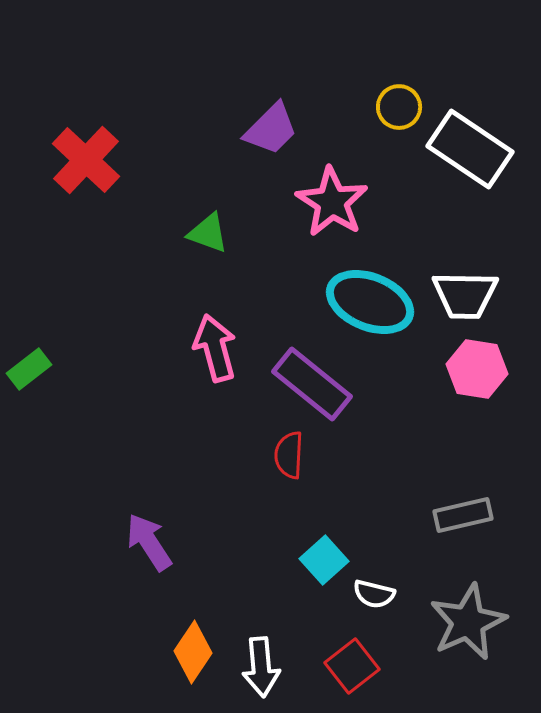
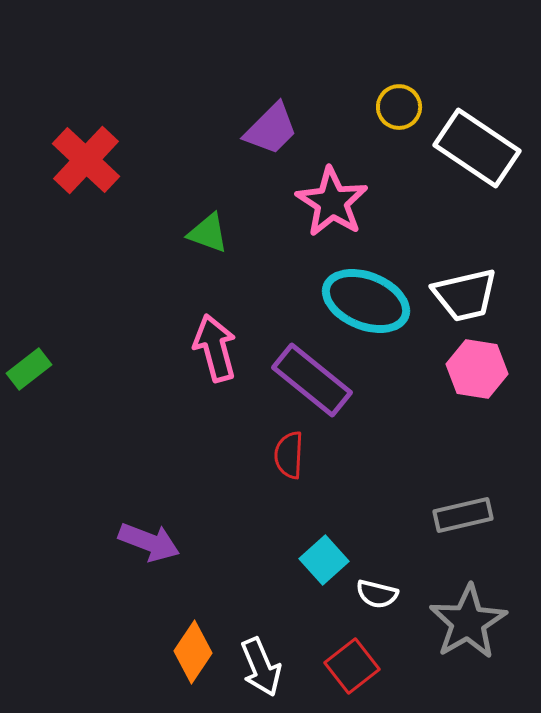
white rectangle: moved 7 px right, 1 px up
white trapezoid: rotated 14 degrees counterclockwise
cyan ellipse: moved 4 px left, 1 px up
purple rectangle: moved 4 px up
purple arrow: rotated 144 degrees clockwise
white semicircle: moved 3 px right
gray star: rotated 6 degrees counterclockwise
white arrow: rotated 18 degrees counterclockwise
